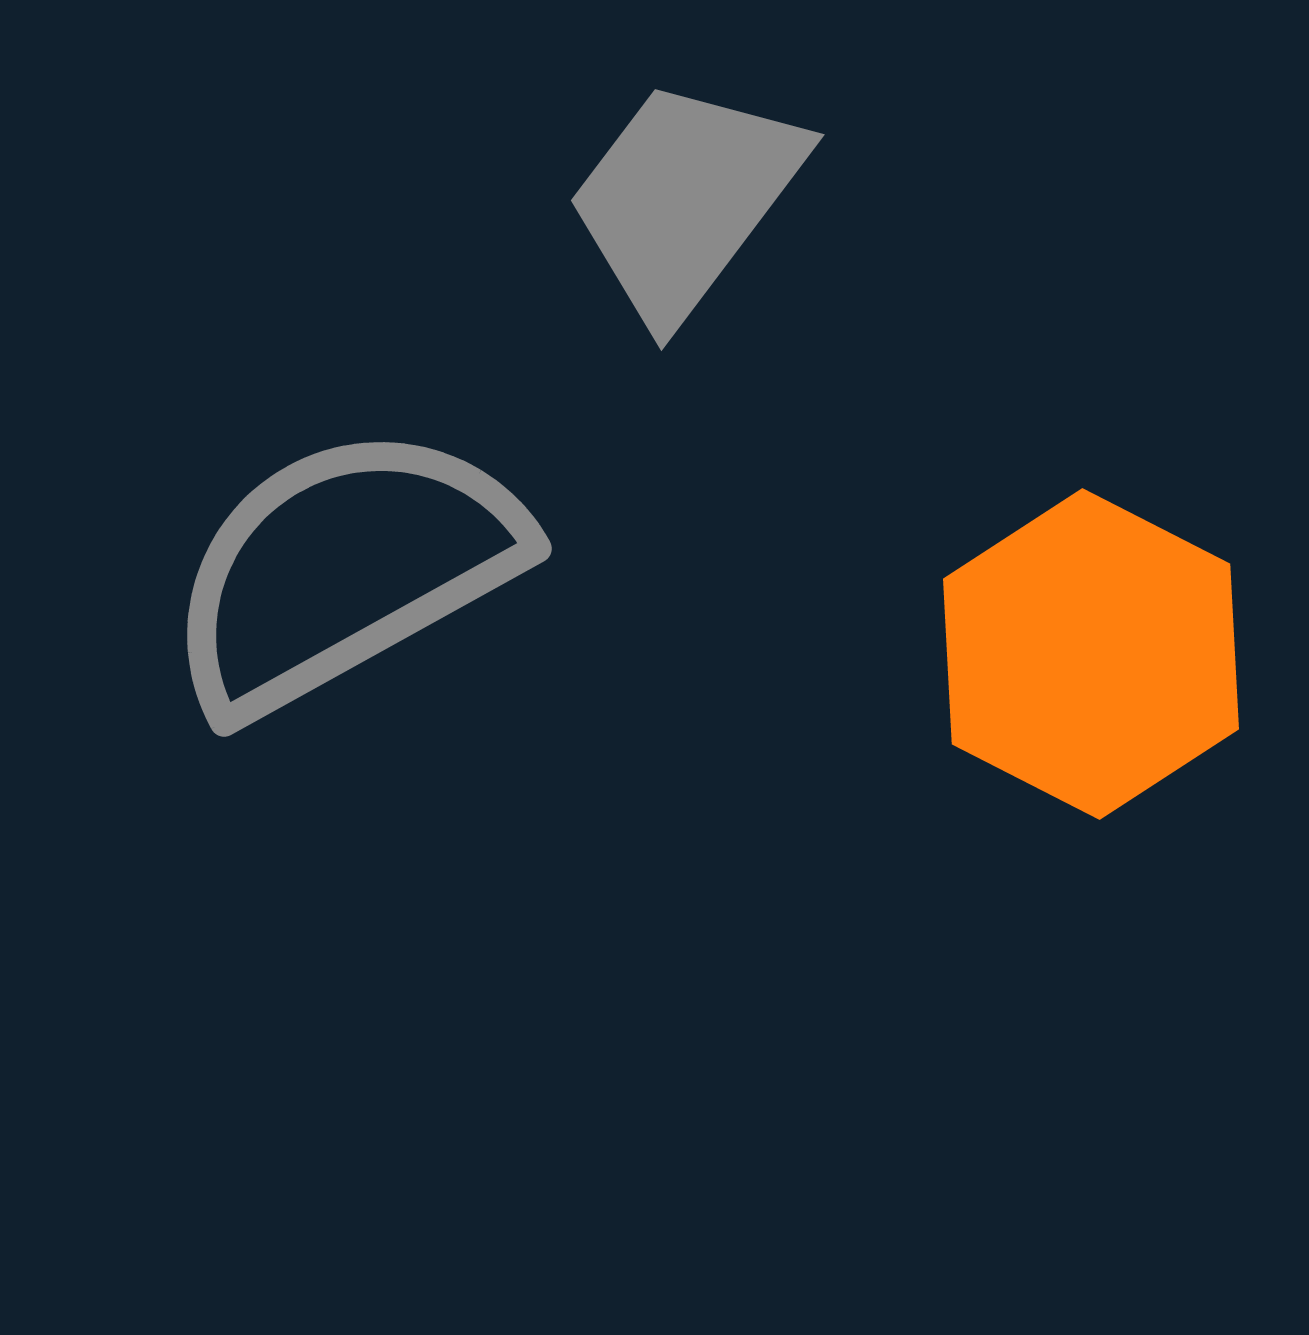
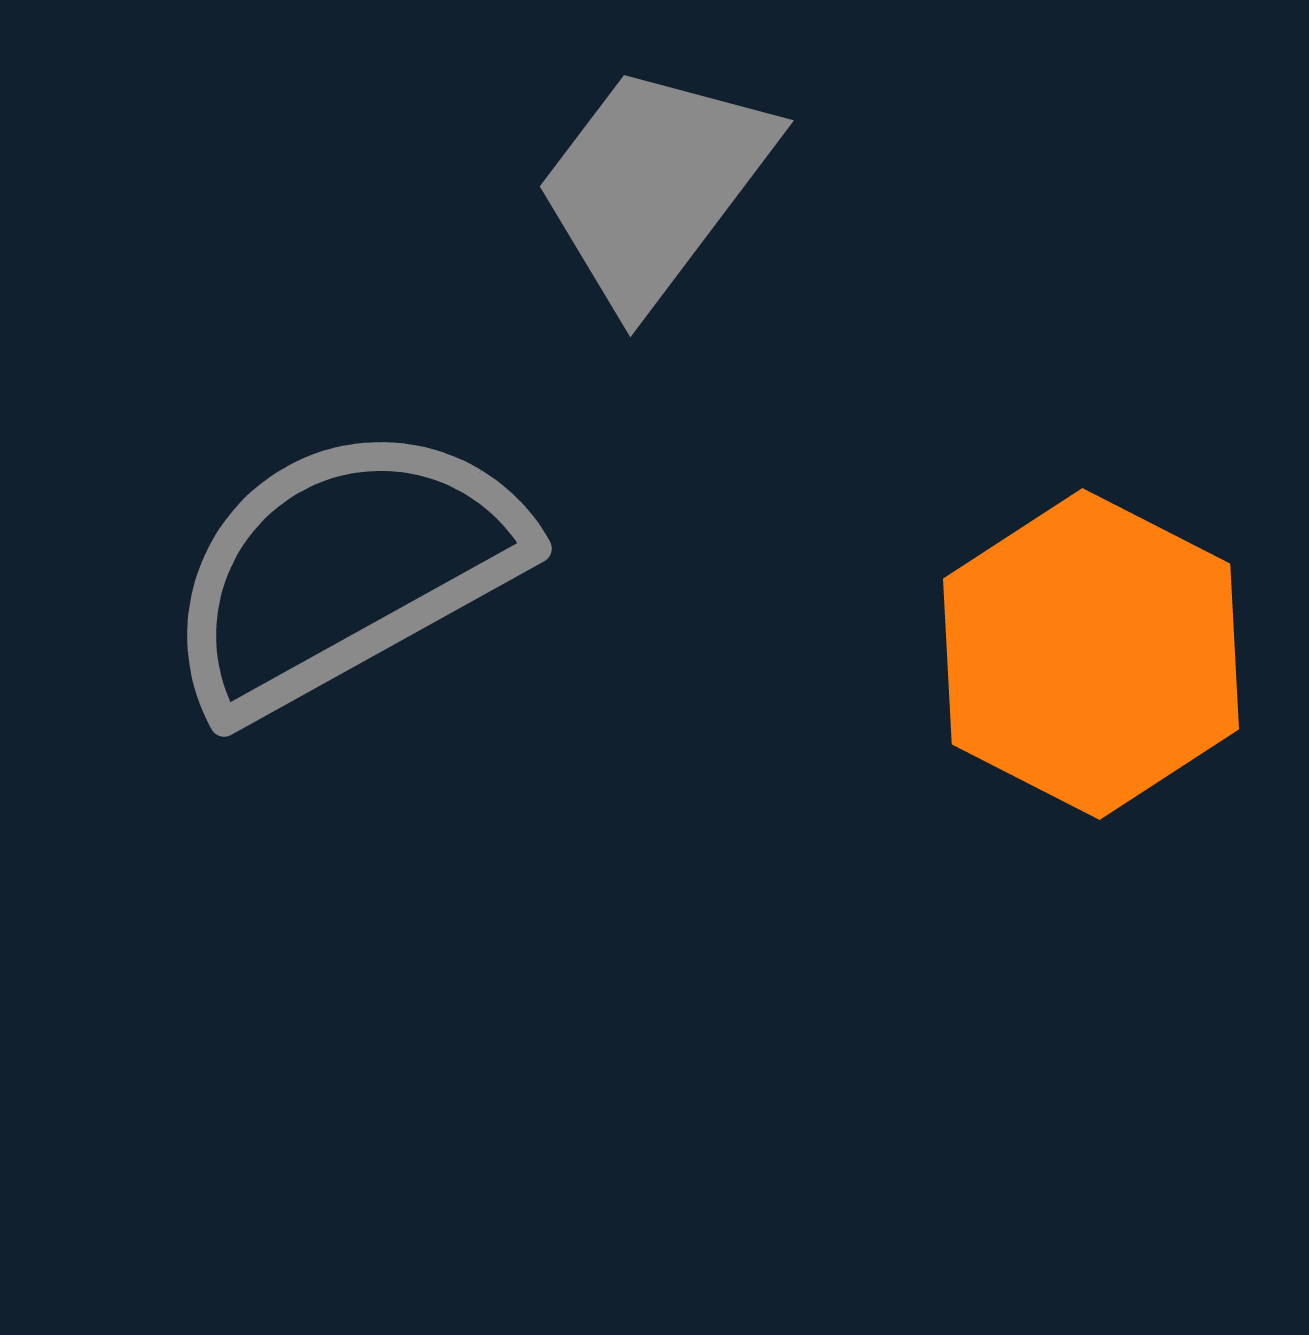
gray trapezoid: moved 31 px left, 14 px up
